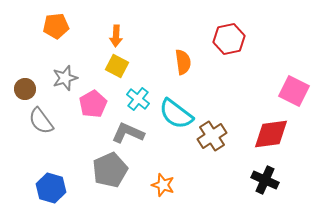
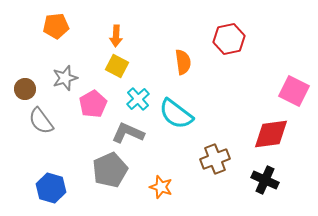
cyan cross: rotated 10 degrees clockwise
brown cross: moved 3 px right, 23 px down; rotated 12 degrees clockwise
orange star: moved 2 px left, 2 px down
